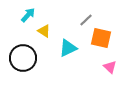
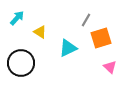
cyan arrow: moved 11 px left, 3 px down
gray line: rotated 16 degrees counterclockwise
yellow triangle: moved 4 px left, 1 px down
orange square: rotated 30 degrees counterclockwise
black circle: moved 2 px left, 5 px down
